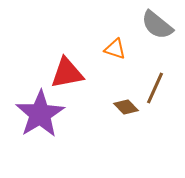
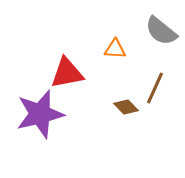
gray semicircle: moved 4 px right, 6 px down
orange triangle: rotated 15 degrees counterclockwise
purple star: rotated 18 degrees clockwise
